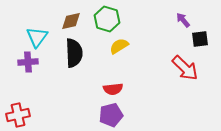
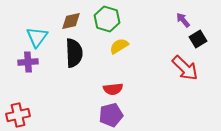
black square: moved 2 px left; rotated 24 degrees counterclockwise
